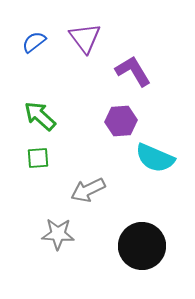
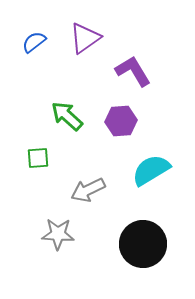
purple triangle: rotated 32 degrees clockwise
green arrow: moved 27 px right
cyan semicircle: moved 4 px left, 12 px down; rotated 126 degrees clockwise
black circle: moved 1 px right, 2 px up
